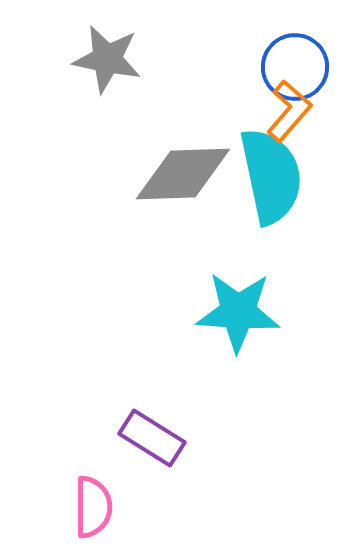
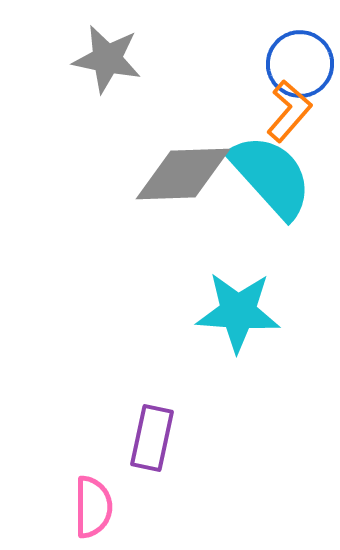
blue circle: moved 5 px right, 3 px up
cyan semicircle: rotated 30 degrees counterclockwise
purple rectangle: rotated 70 degrees clockwise
